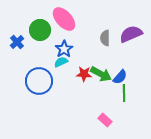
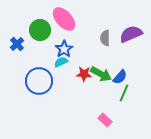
blue cross: moved 2 px down
green line: rotated 24 degrees clockwise
